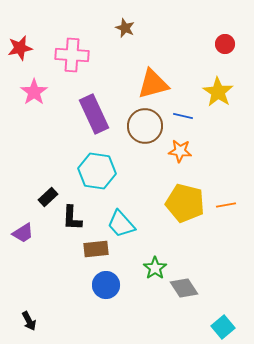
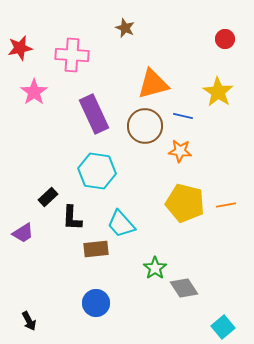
red circle: moved 5 px up
blue circle: moved 10 px left, 18 px down
